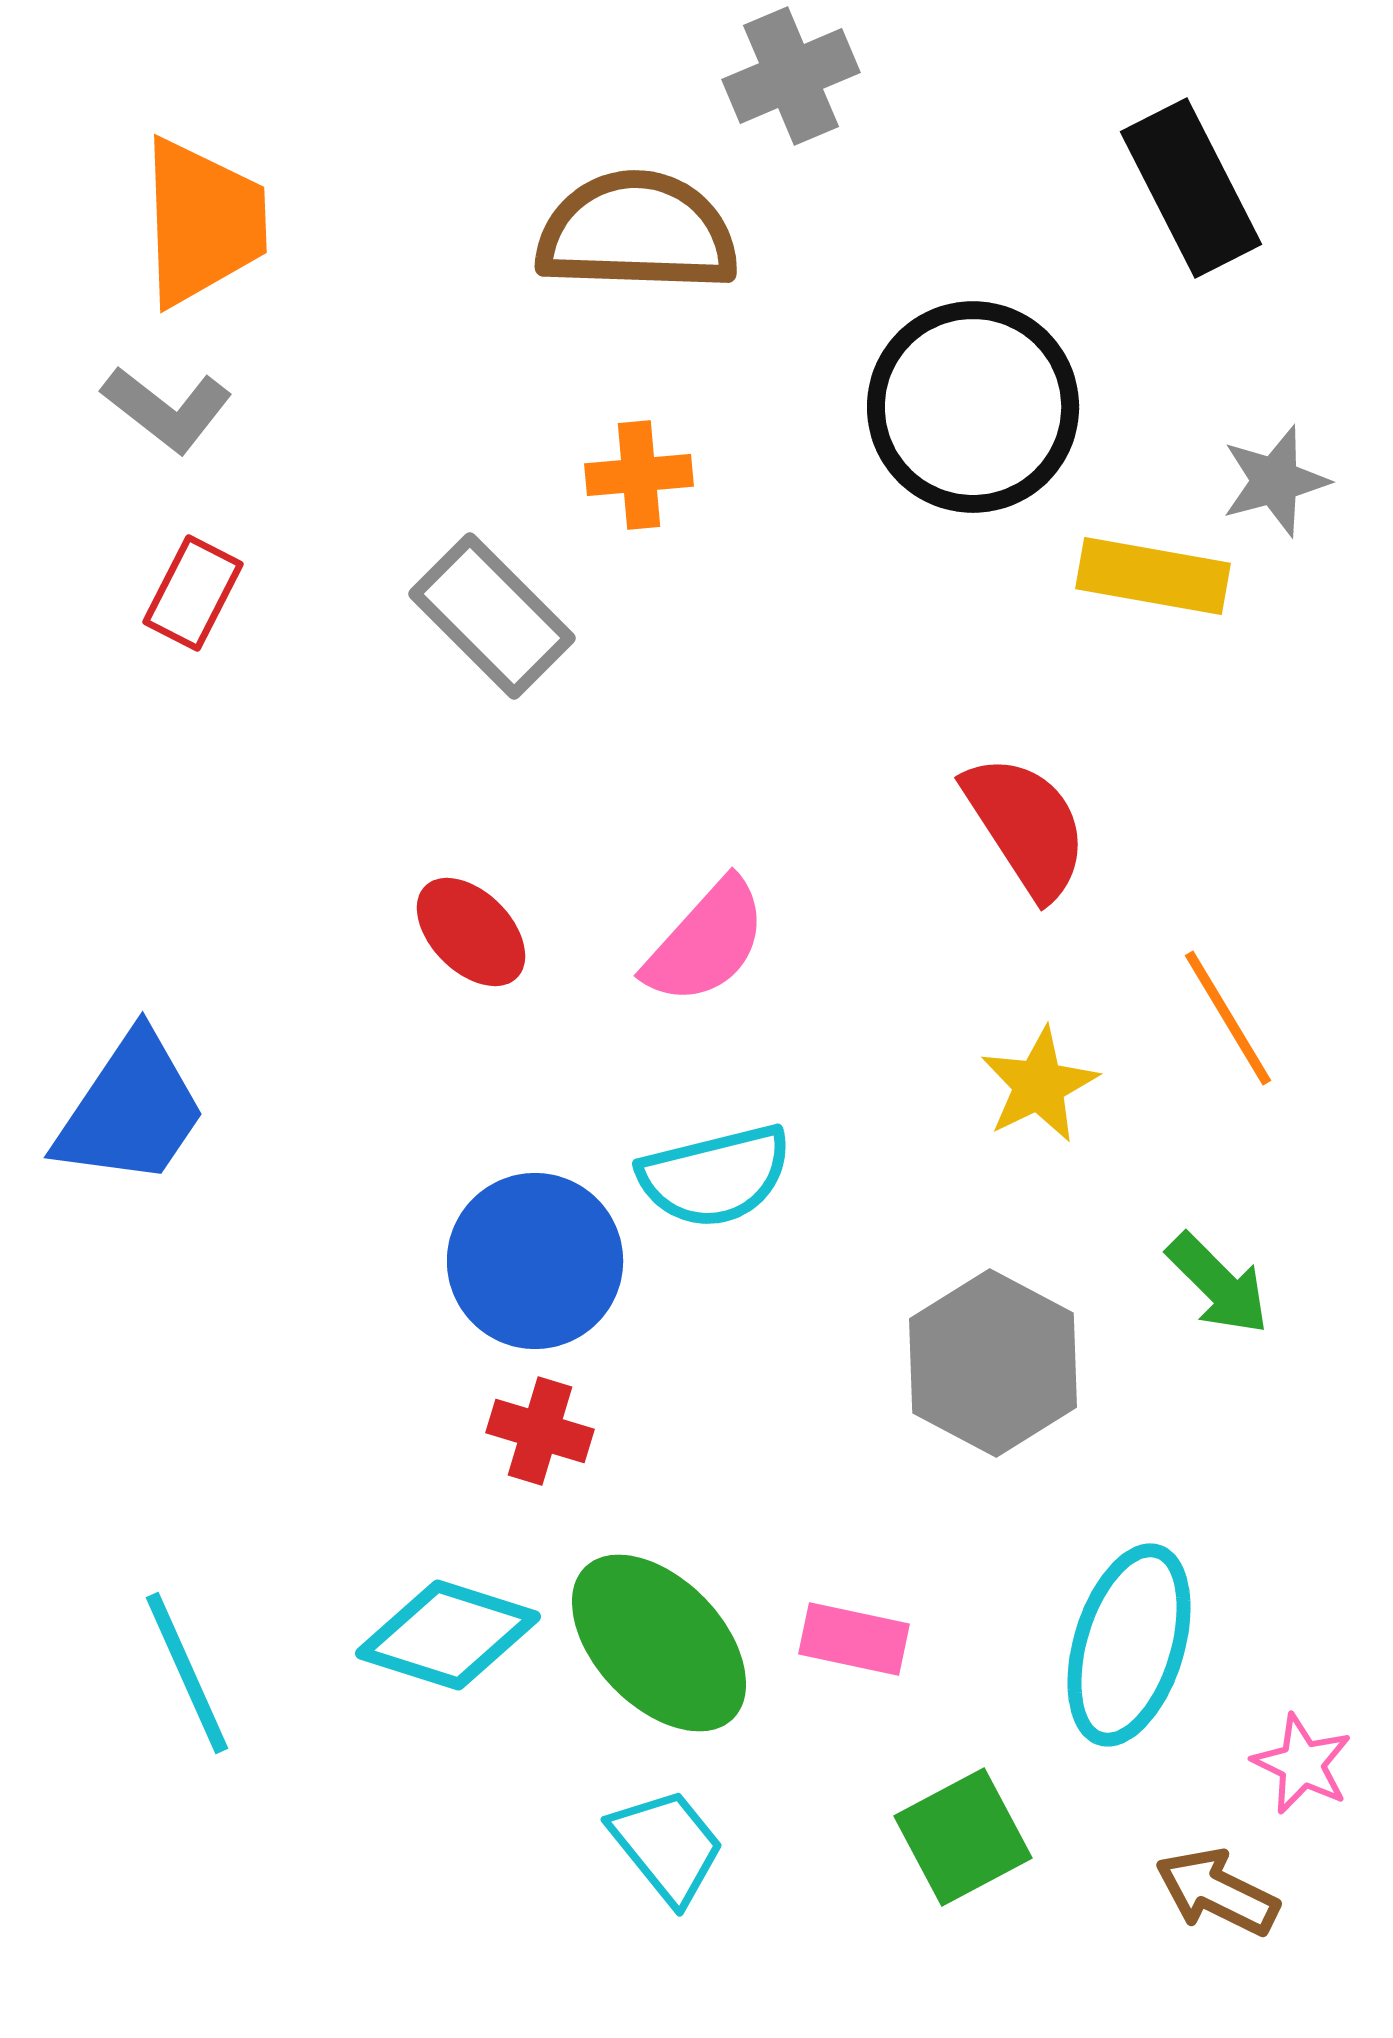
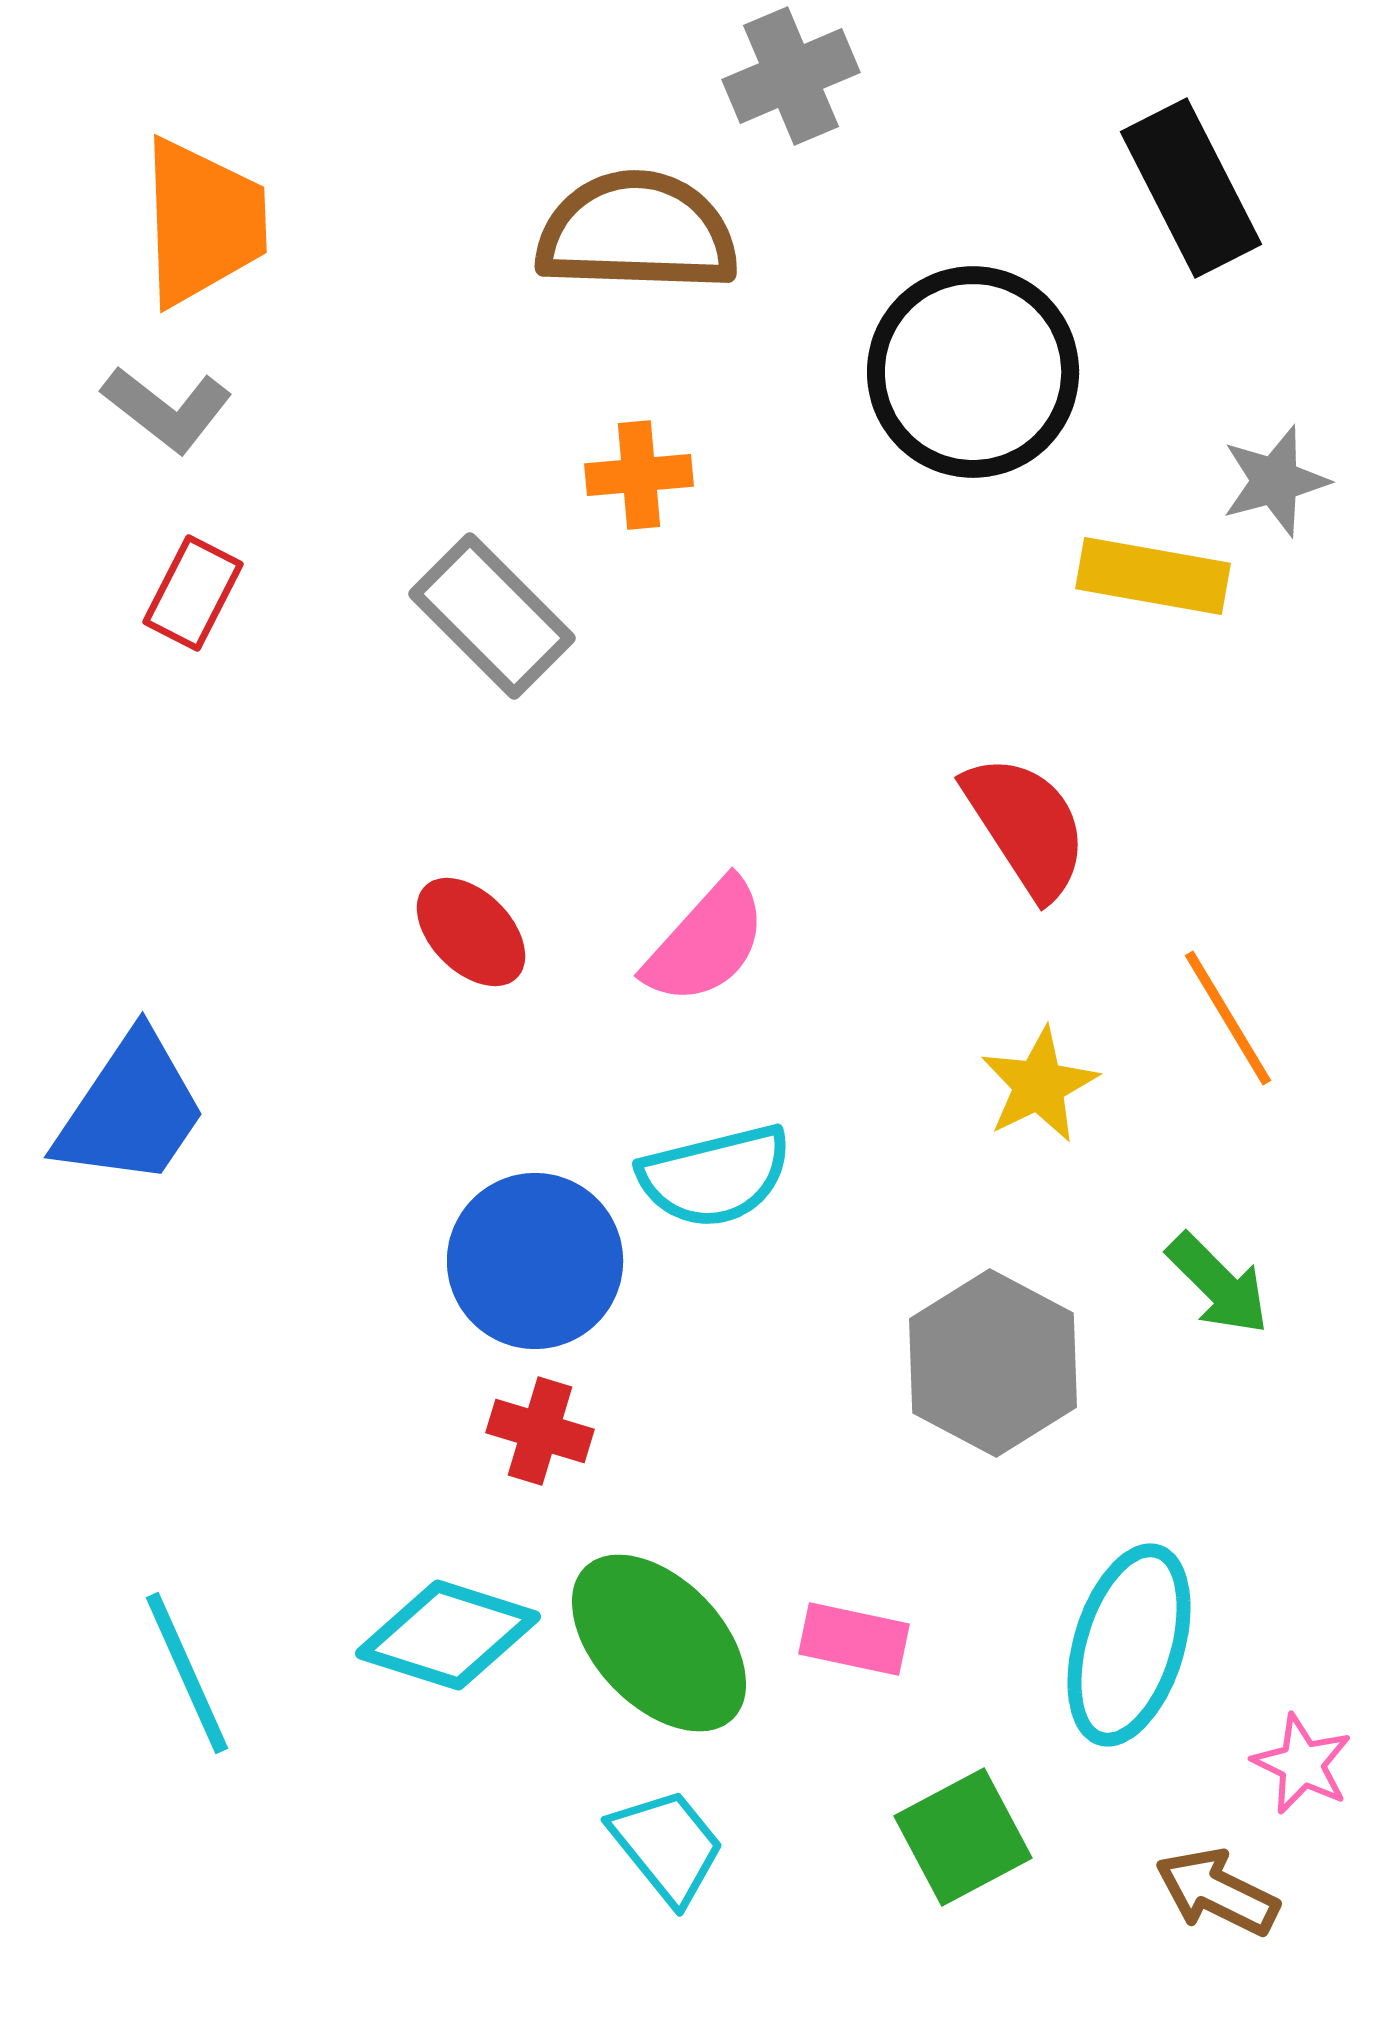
black circle: moved 35 px up
